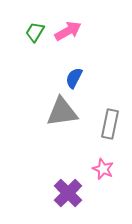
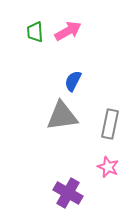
green trapezoid: rotated 35 degrees counterclockwise
blue semicircle: moved 1 px left, 3 px down
gray triangle: moved 4 px down
pink star: moved 5 px right, 2 px up
purple cross: rotated 16 degrees counterclockwise
